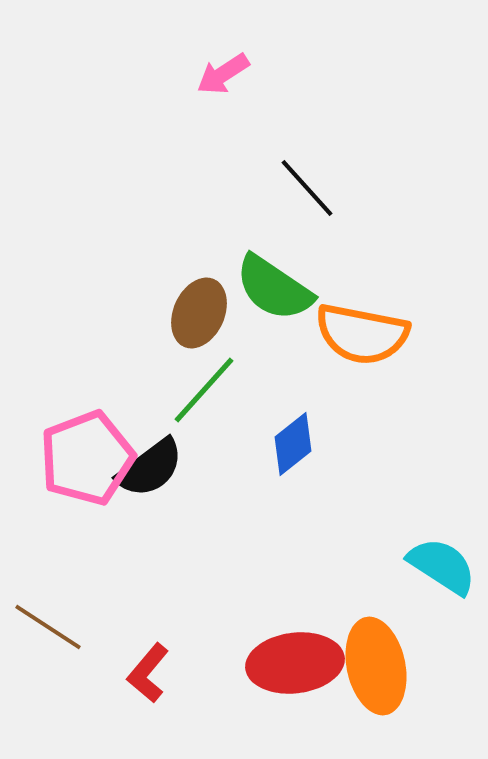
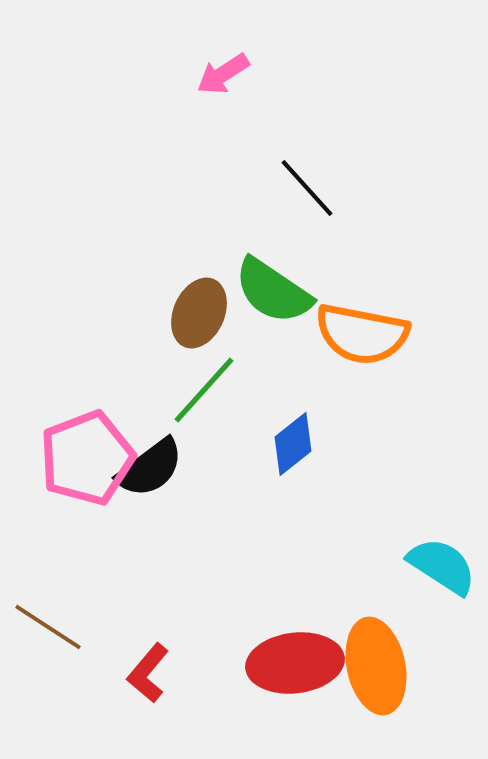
green semicircle: moved 1 px left, 3 px down
